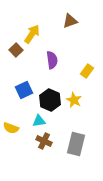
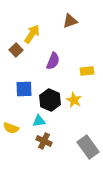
purple semicircle: moved 1 px right, 1 px down; rotated 30 degrees clockwise
yellow rectangle: rotated 48 degrees clockwise
blue square: moved 1 px up; rotated 24 degrees clockwise
gray rectangle: moved 12 px right, 3 px down; rotated 50 degrees counterclockwise
